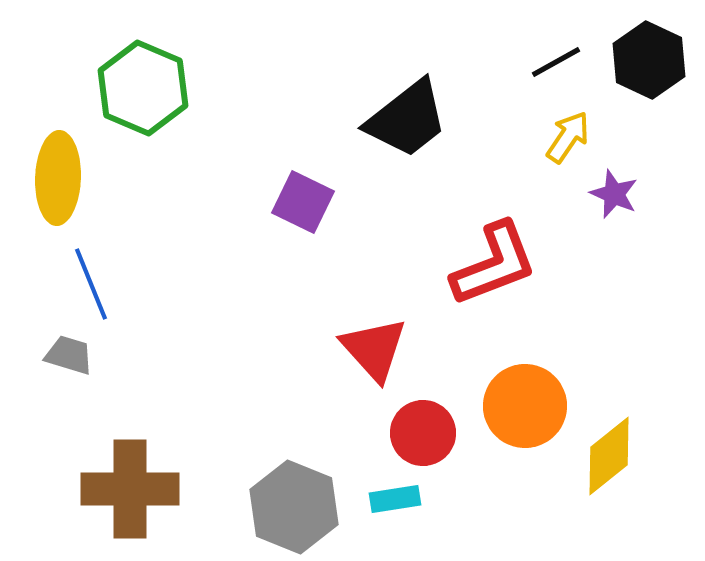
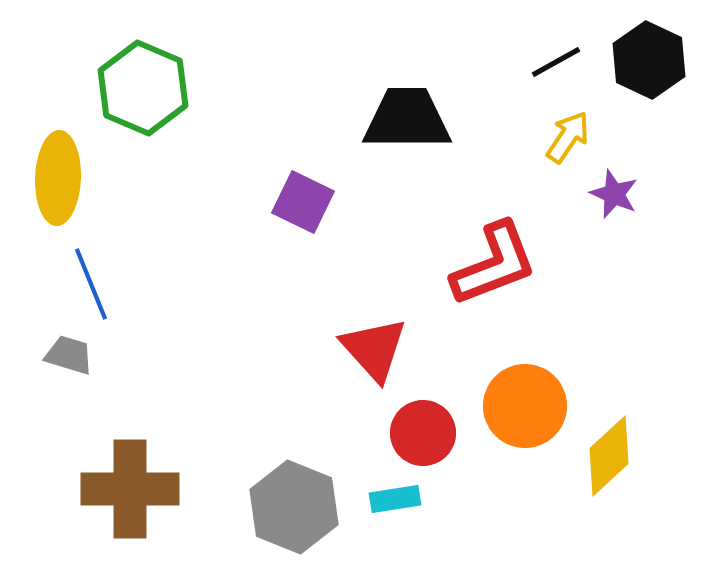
black trapezoid: rotated 142 degrees counterclockwise
yellow diamond: rotated 4 degrees counterclockwise
